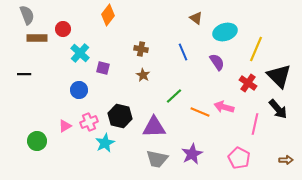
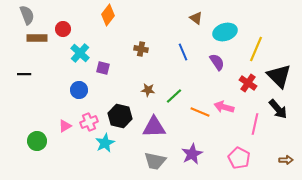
brown star: moved 5 px right, 15 px down; rotated 24 degrees counterclockwise
gray trapezoid: moved 2 px left, 2 px down
